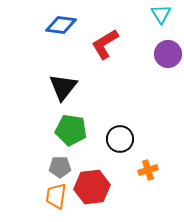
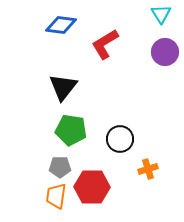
purple circle: moved 3 px left, 2 px up
orange cross: moved 1 px up
red hexagon: rotated 8 degrees clockwise
